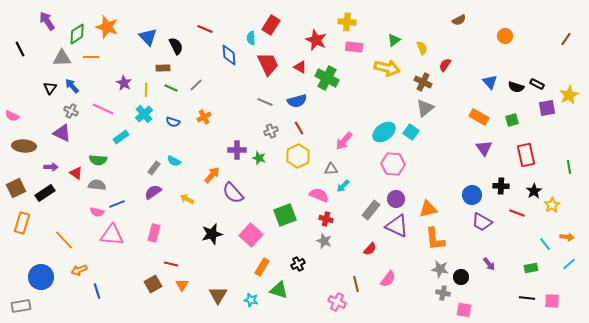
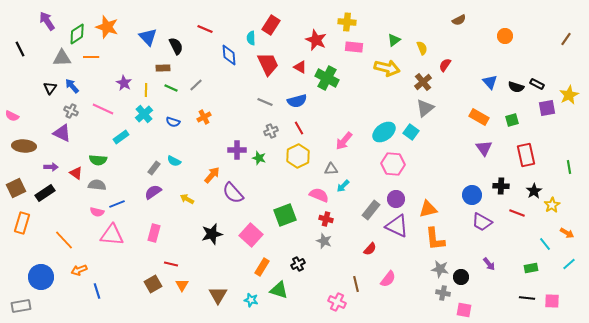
brown cross at (423, 82): rotated 24 degrees clockwise
orange arrow at (567, 237): moved 4 px up; rotated 24 degrees clockwise
